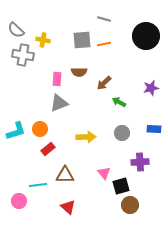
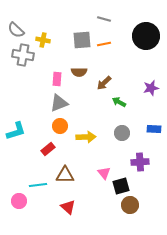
orange circle: moved 20 px right, 3 px up
